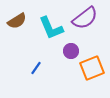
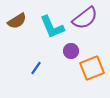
cyan L-shape: moved 1 px right, 1 px up
